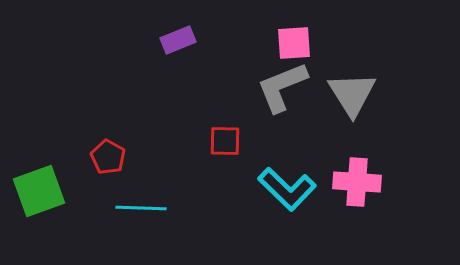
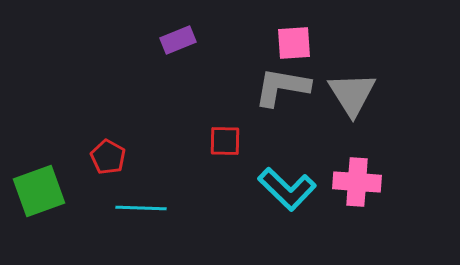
gray L-shape: rotated 32 degrees clockwise
